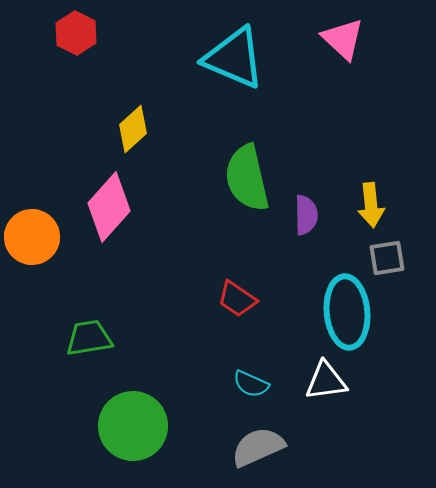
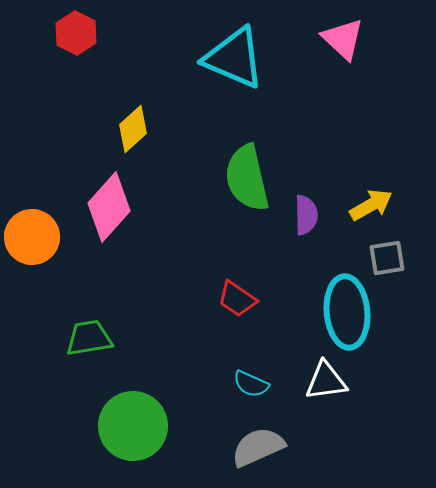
yellow arrow: rotated 114 degrees counterclockwise
